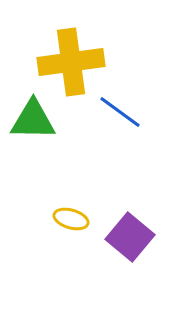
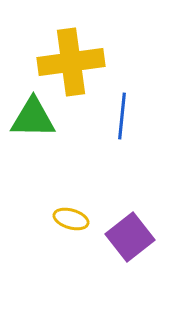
blue line: moved 2 px right, 4 px down; rotated 60 degrees clockwise
green triangle: moved 2 px up
purple square: rotated 12 degrees clockwise
